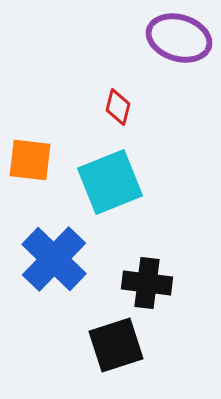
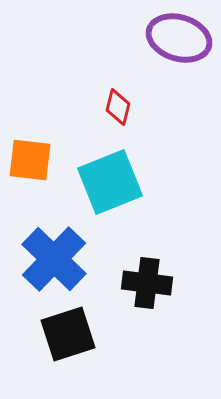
black square: moved 48 px left, 11 px up
